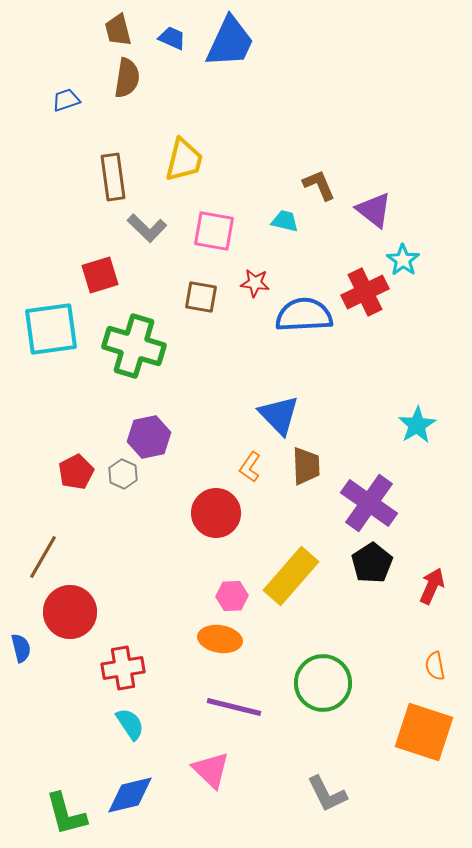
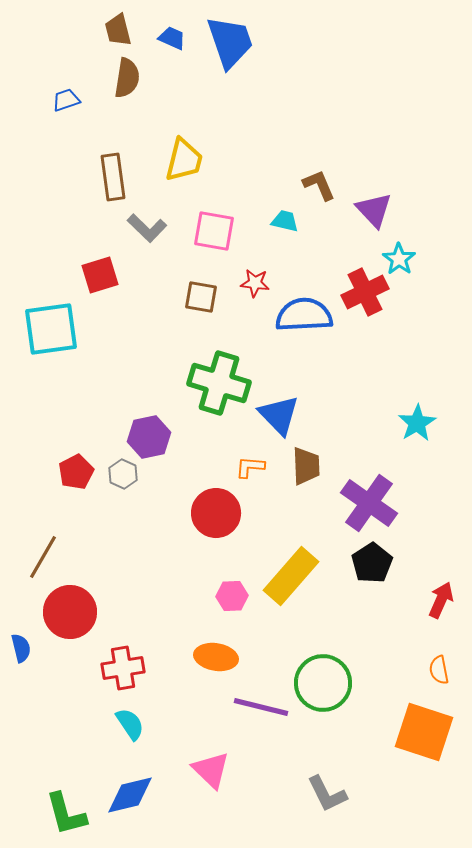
blue trapezoid at (230, 42): rotated 44 degrees counterclockwise
purple triangle at (374, 210): rotated 9 degrees clockwise
cyan star at (403, 260): moved 4 px left, 1 px up
green cross at (134, 346): moved 85 px right, 37 px down
cyan star at (417, 425): moved 2 px up
orange L-shape at (250, 467): rotated 60 degrees clockwise
red arrow at (432, 586): moved 9 px right, 14 px down
orange ellipse at (220, 639): moved 4 px left, 18 px down
orange semicircle at (435, 666): moved 4 px right, 4 px down
purple line at (234, 707): moved 27 px right
